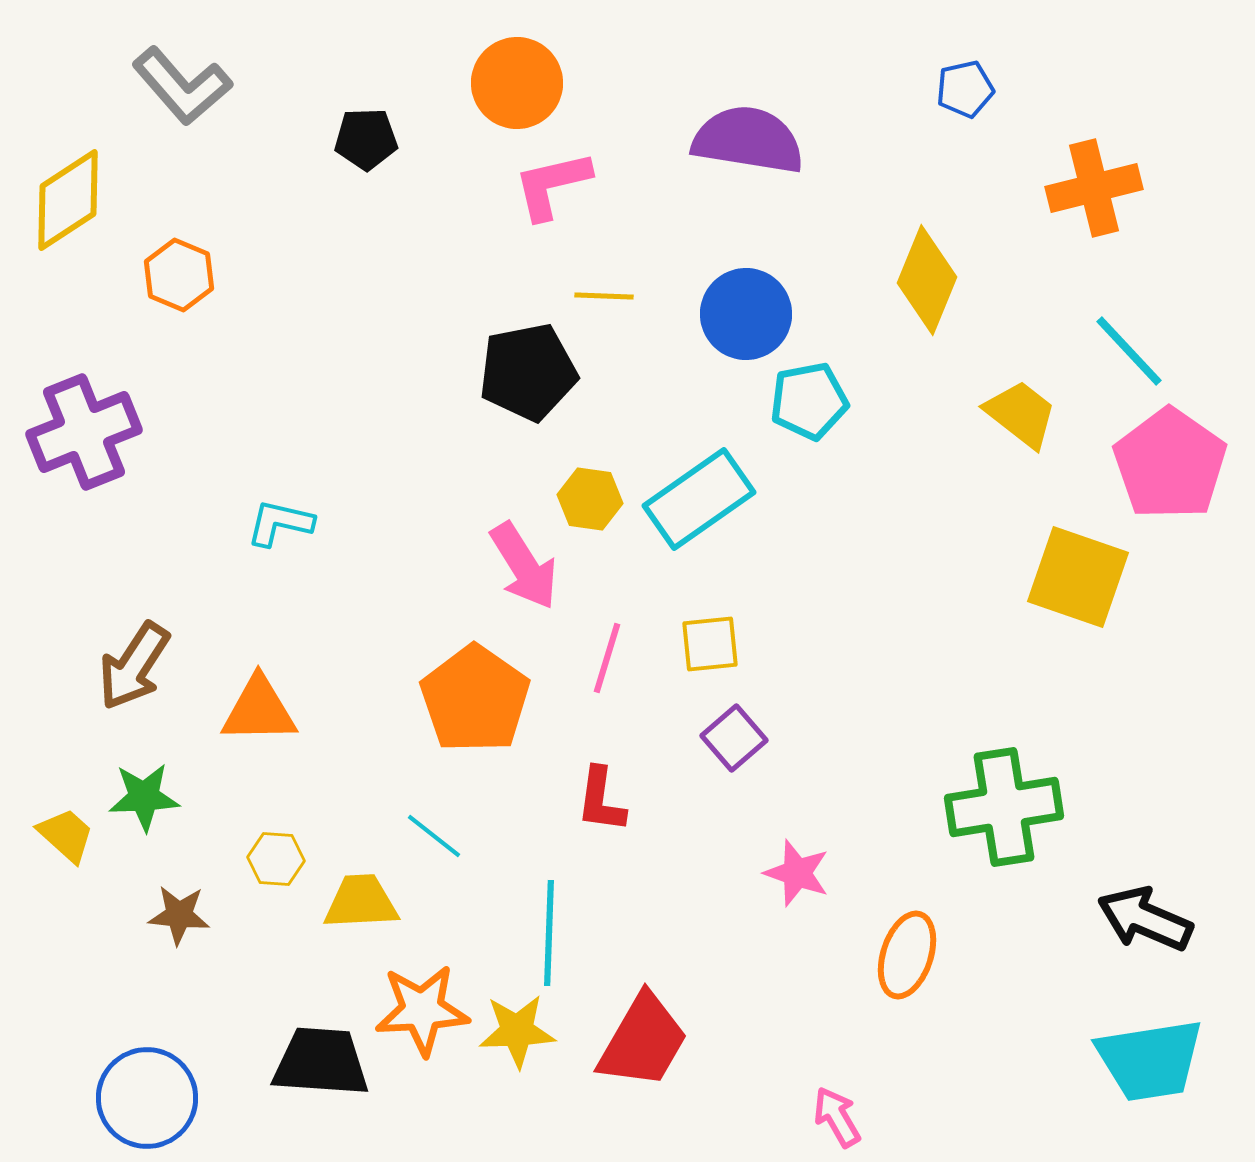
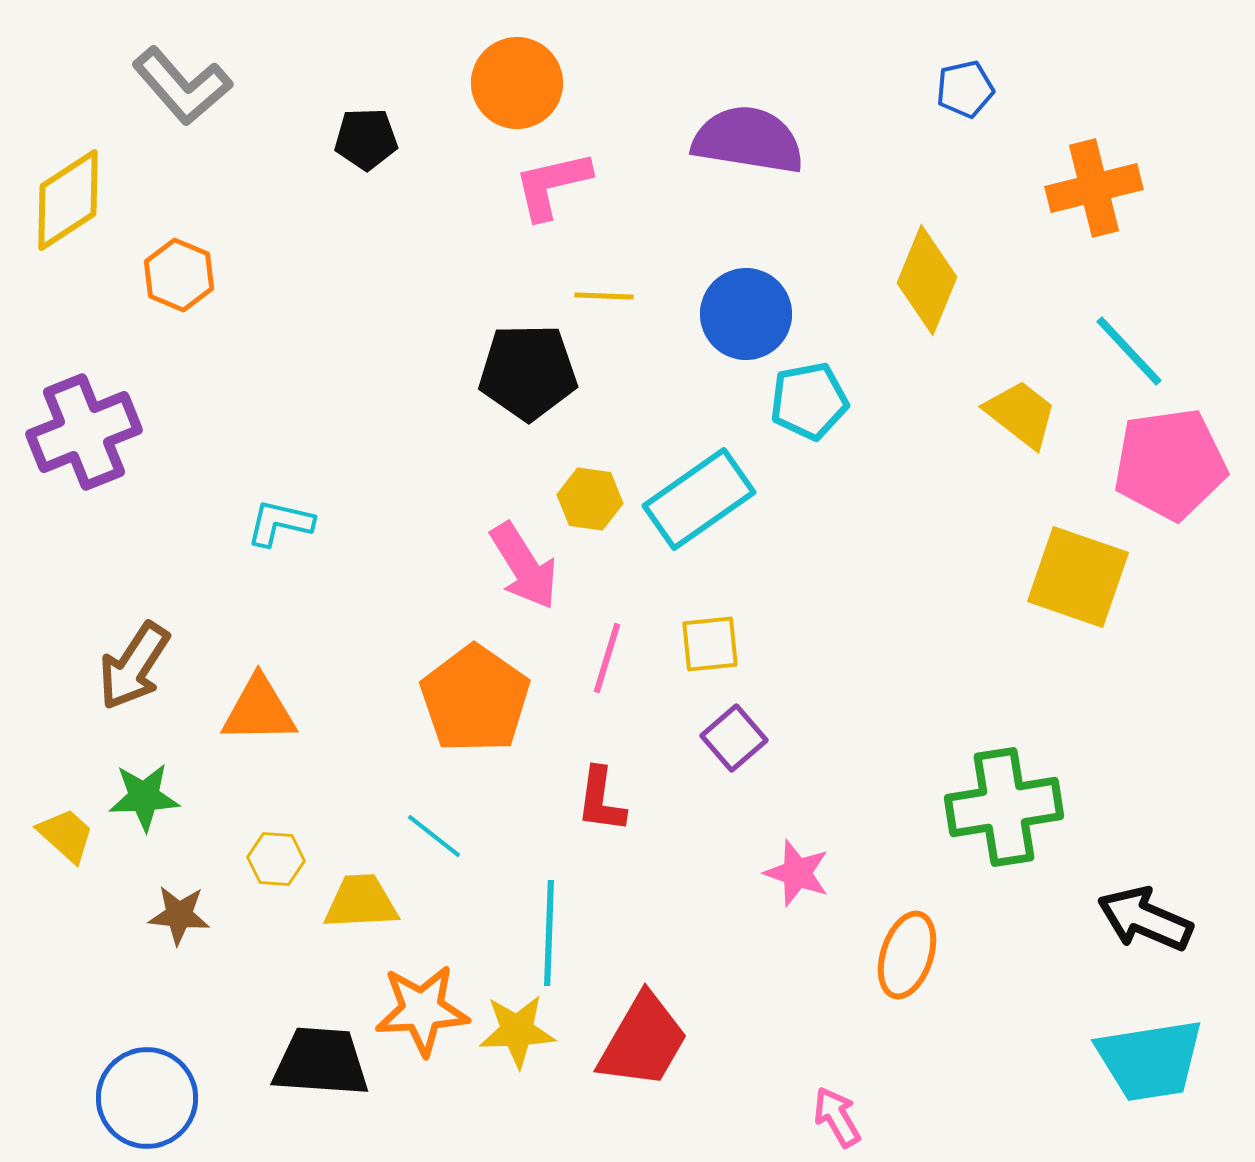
black pentagon at (528, 372): rotated 10 degrees clockwise
pink pentagon at (1170, 464): rotated 29 degrees clockwise
